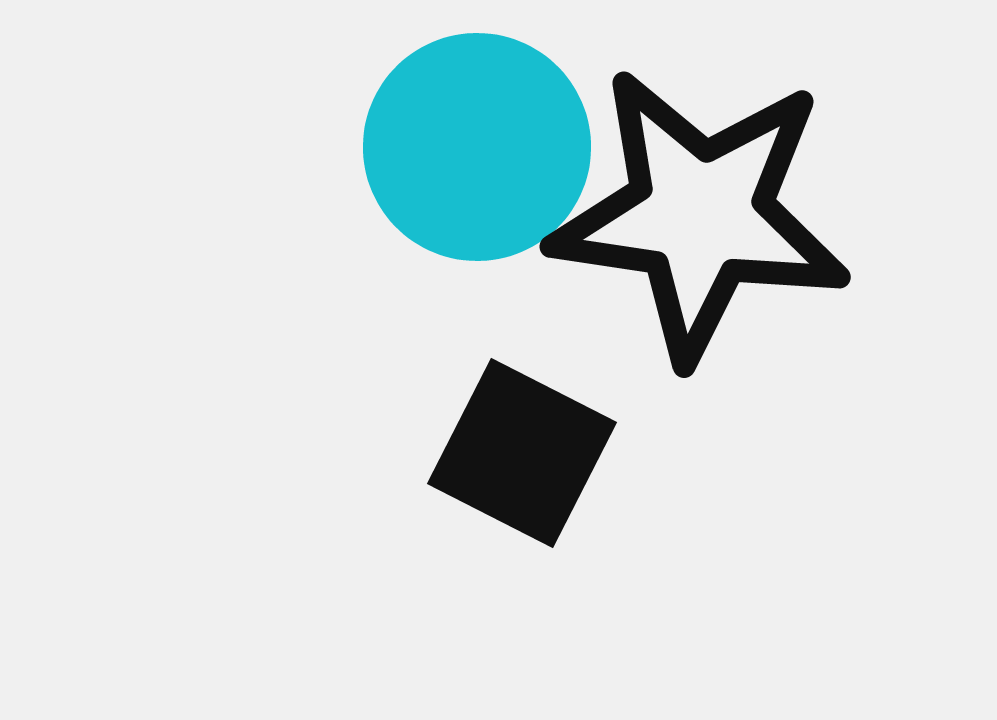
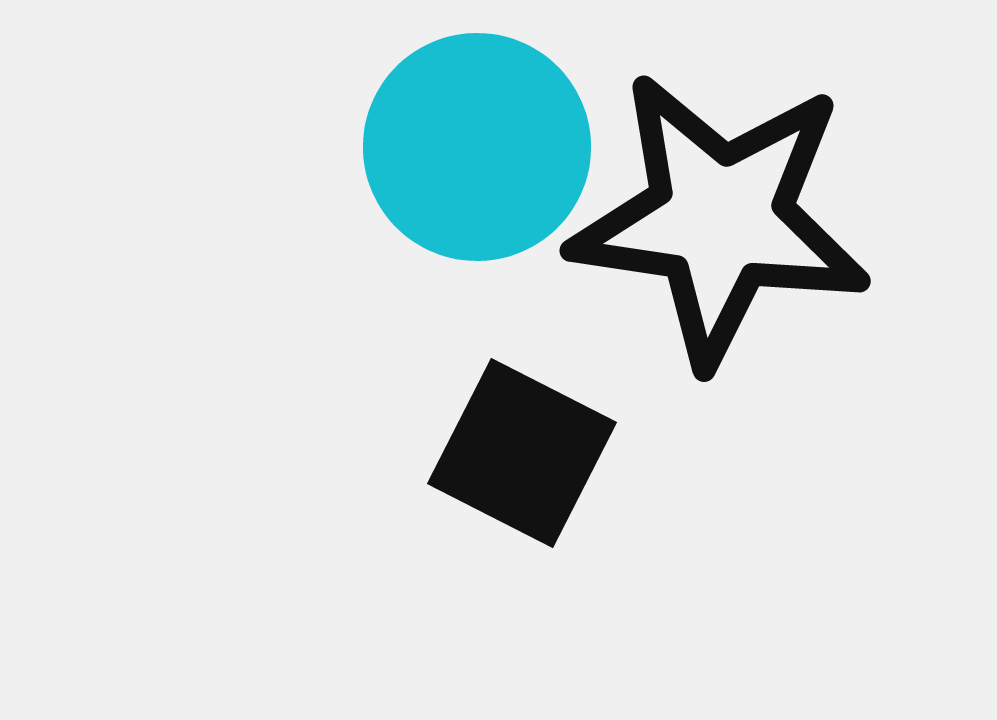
black star: moved 20 px right, 4 px down
